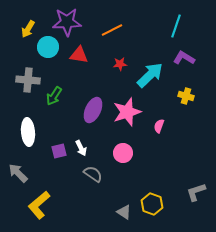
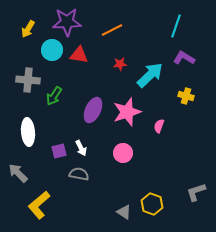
cyan circle: moved 4 px right, 3 px down
gray semicircle: moved 14 px left; rotated 24 degrees counterclockwise
